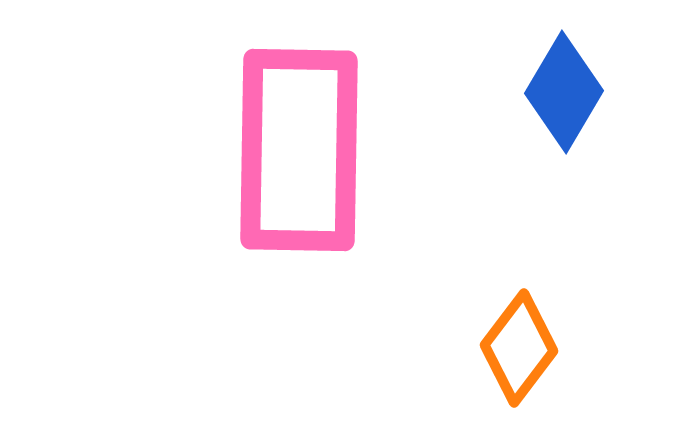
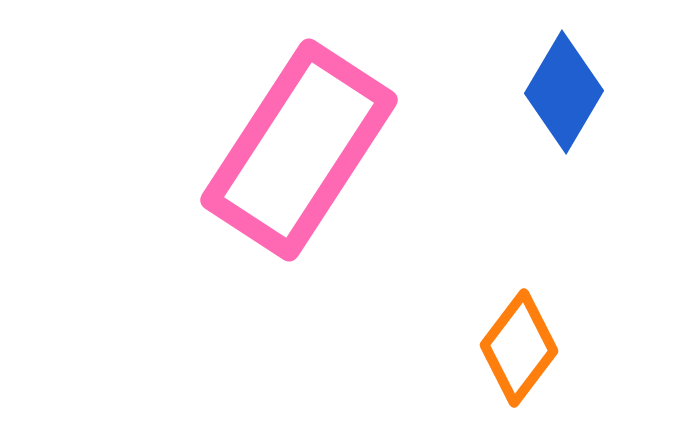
pink rectangle: rotated 32 degrees clockwise
